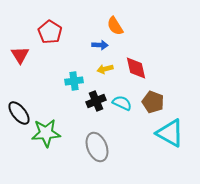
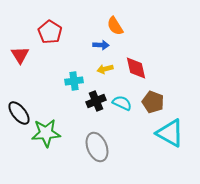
blue arrow: moved 1 px right
